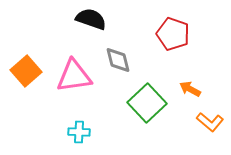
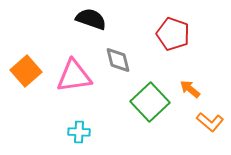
orange arrow: rotated 10 degrees clockwise
green square: moved 3 px right, 1 px up
